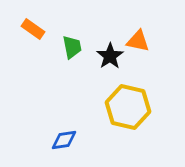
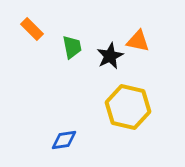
orange rectangle: moved 1 px left; rotated 10 degrees clockwise
black star: rotated 8 degrees clockwise
